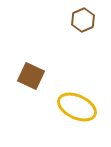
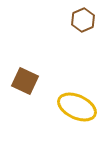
brown square: moved 6 px left, 5 px down
